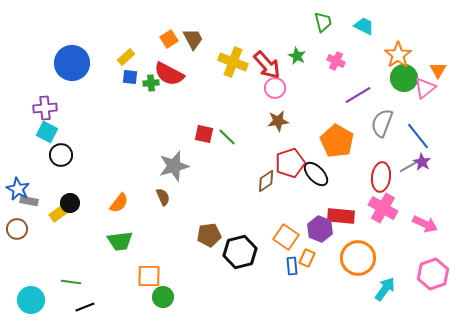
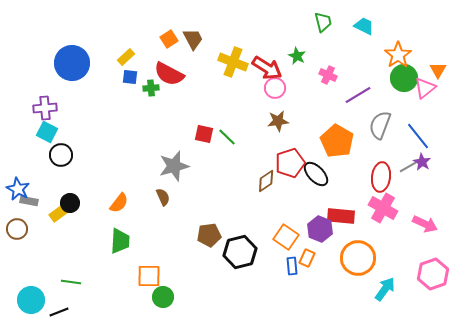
pink cross at (336, 61): moved 8 px left, 14 px down
red arrow at (267, 65): moved 3 px down; rotated 16 degrees counterclockwise
green cross at (151, 83): moved 5 px down
gray semicircle at (382, 123): moved 2 px left, 2 px down
green trapezoid at (120, 241): rotated 80 degrees counterclockwise
black line at (85, 307): moved 26 px left, 5 px down
